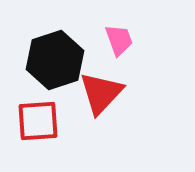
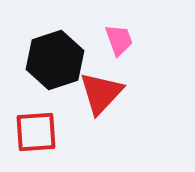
red square: moved 2 px left, 11 px down
